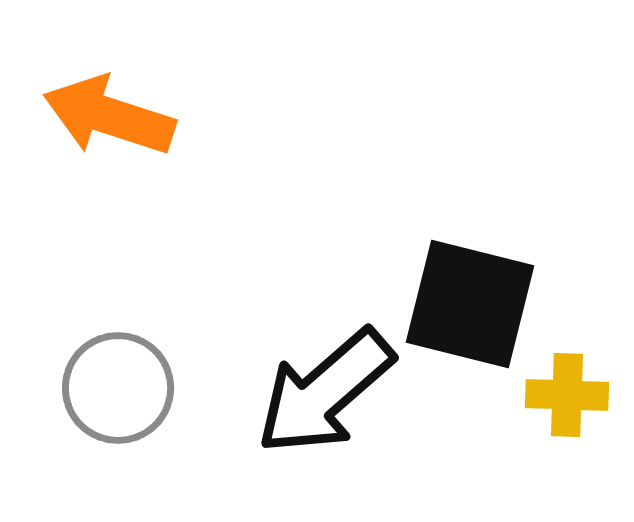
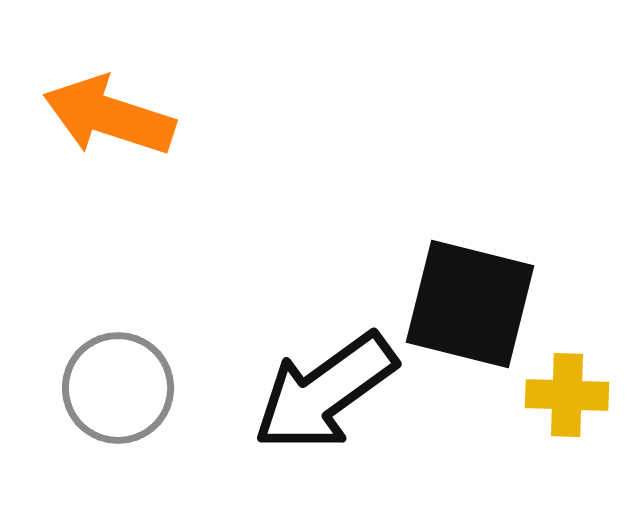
black arrow: rotated 5 degrees clockwise
